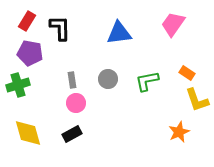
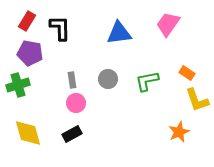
pink trapezoid: moved 5 px left
